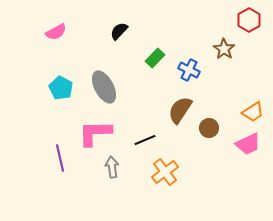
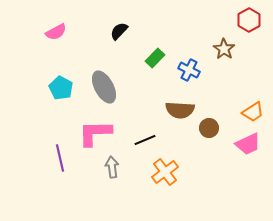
brown semicircle: rotated 120 degrees counterclockwise
